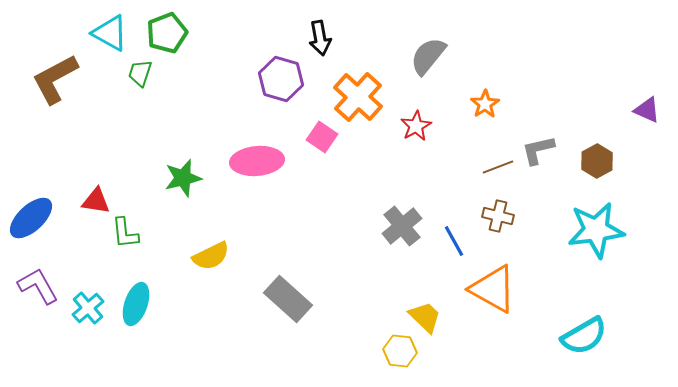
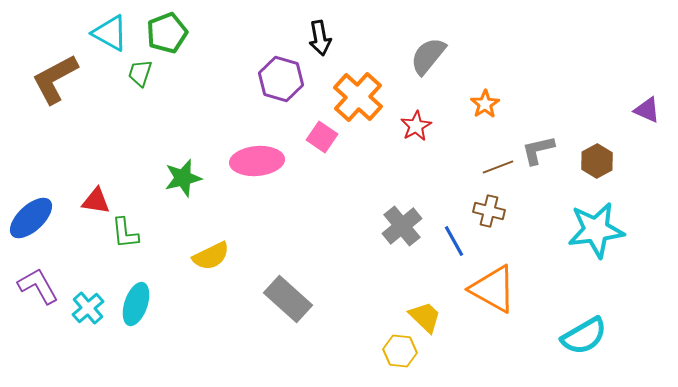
brown cross: moved 9 px left, 5 px up
